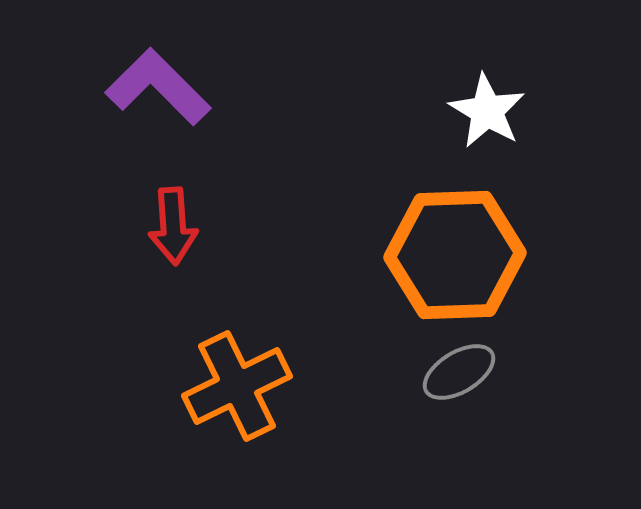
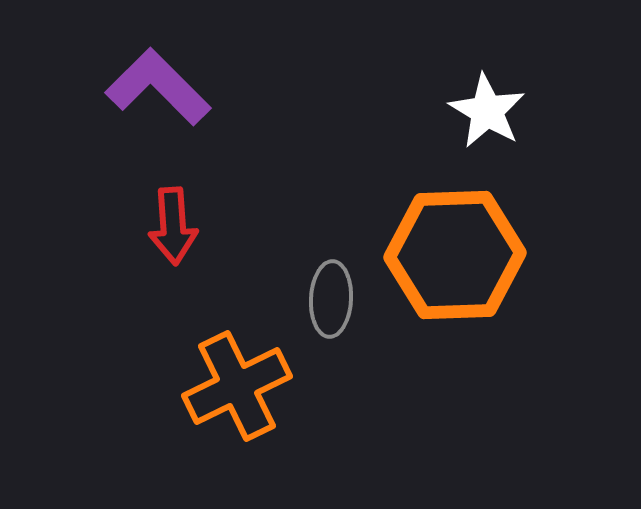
gray ellipse: moved 128 px left, 73 px up; rotated 56 degrees counterclockwise
